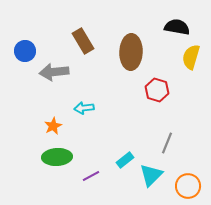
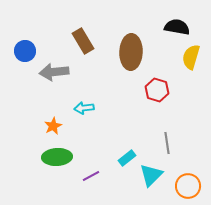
gray line: rotated 30 degrees counterclockwise
cyan rectangle: moved 2 px right, 2 px up
